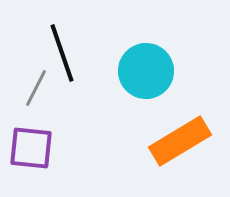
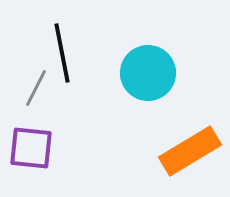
black line: rotated 8 degrees clockwise
cyan circle: moved 2 px right, 2 px down
orange rectangle: moved 10 px right, 10 px down
